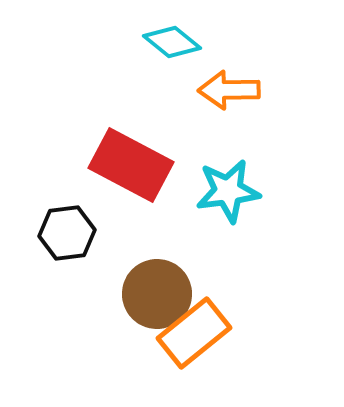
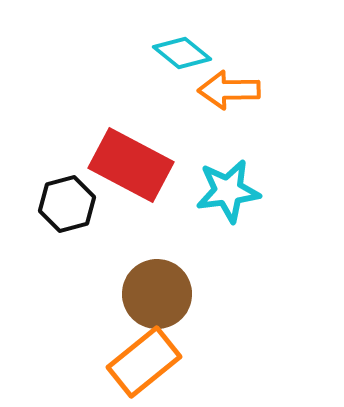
cyan diamond: moved 10 px right, 11 px down
black hexagon: moved 29 px up; rotated 8 degrees counterclockwise
orange rectangle: moved 50 px left, 29 px down
